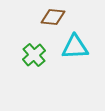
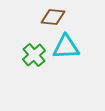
cyan triangle: moved 9 px left
